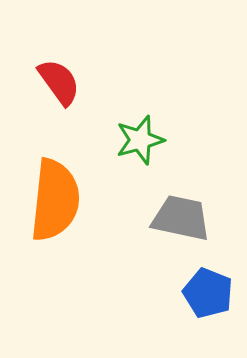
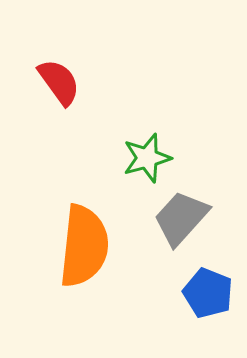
green star: moved 7 px right, 18 px down
orange semicircle: moved 29 px right, 46 px down
gray trapezoid: rotated 60 degrees counterclockwise
